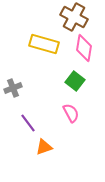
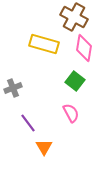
orange triangle: rotated 42 degrees counterclockwise
